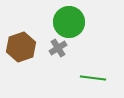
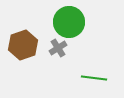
brown hexagon: moved 2 px right, 2 px up
green line: moved 1 px right
